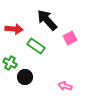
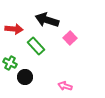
black arrow: rotated 30 degrees counterclockwise
pink square: rotated 16 degrees counterclockwise
green rectangle: rotated 12 degrees clockwise
